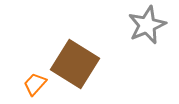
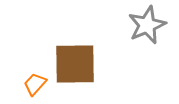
brown square: rotated 33 degrees counterclockwise
